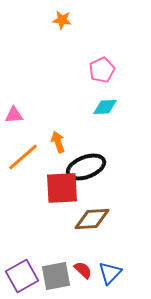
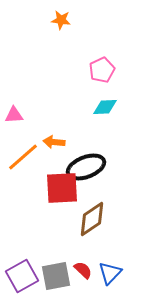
orange star: moved 1 px left
orange arrow: moved 4 px left; rotated 65 degrees counterclockwise
brown diamond: rotated 30 degrees counterclockwise
